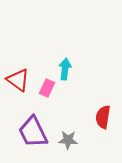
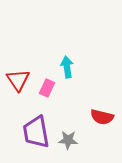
cyan arrow: moved 2 px right, 2 px up; rotated 15 degrees counterclockwise
red triangle: rotated 20 degrees clockwise
red semicircle: moved 1 px left; rotated 85 degrees counterclockwise
purple trapezoid: moved 3 px right; rotated 16 degrees clockwise
